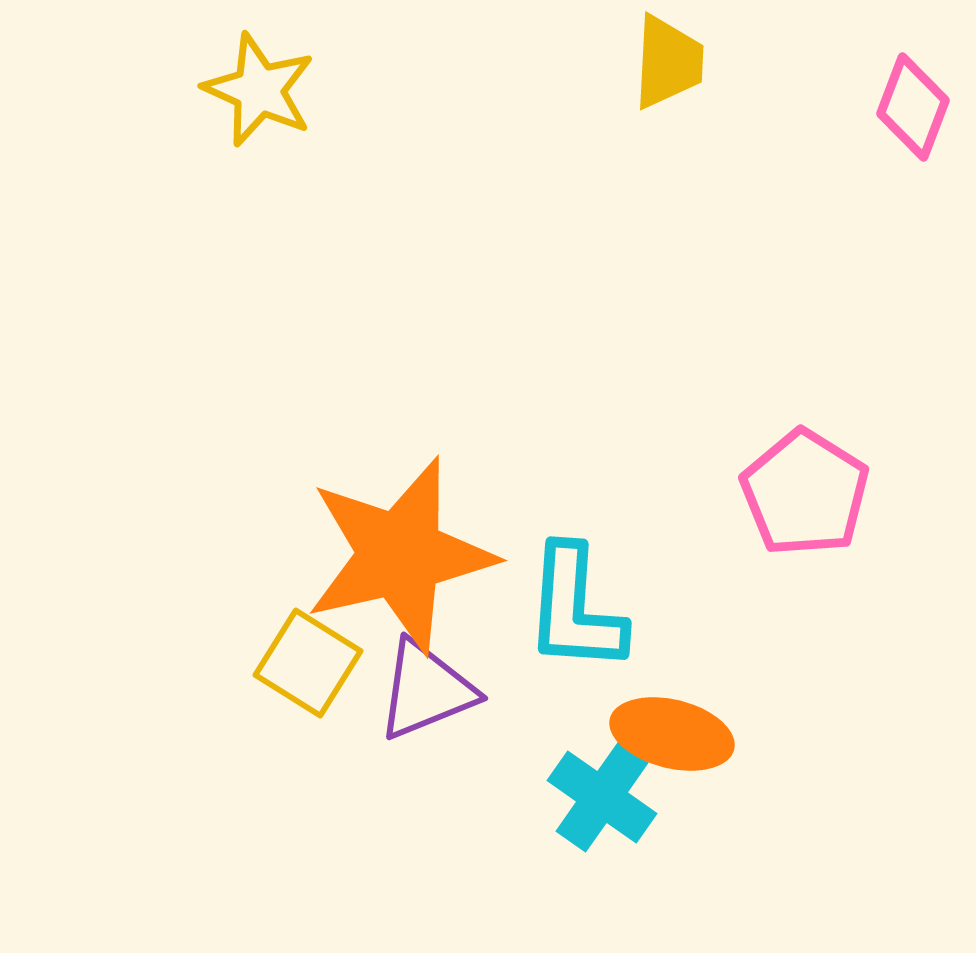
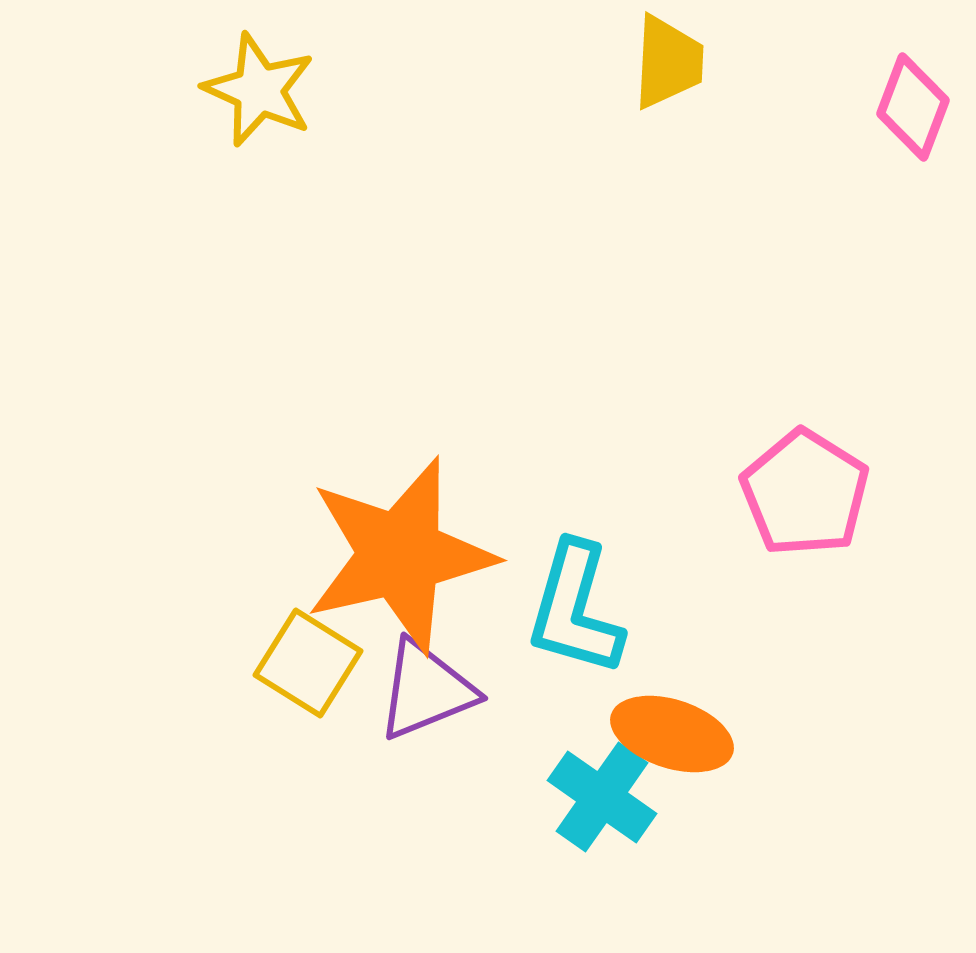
cyan L-shape: rotated 12 degrees clockwise
orange ellipse: rotated 4 degrees clockwise
